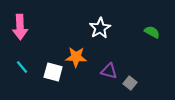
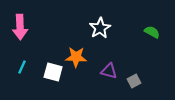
cyan line: rotated 64 degrees clockwise
gray square: moved 4 px right, 2 px up; rotated 24 degrees clockwise
